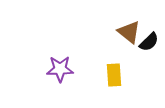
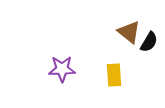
black semicircle: rotated 15 degrees counterclockwise
purple star: moved 2 px right
